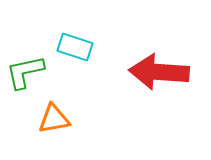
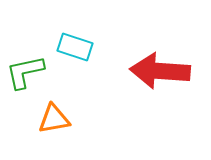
red arrow: moved 1 px right, 1 px up
